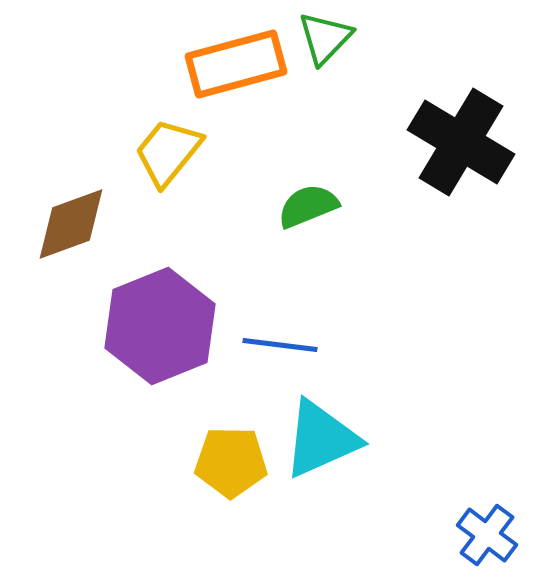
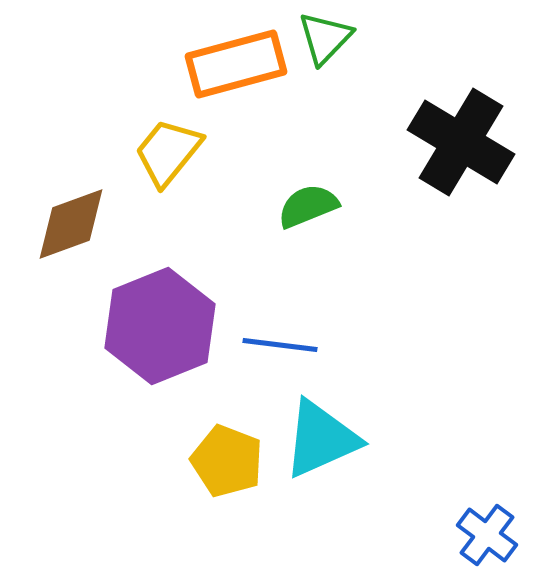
yellow pentagon: moved 4 px left, 1 px up; rotated 20 degrees clockwise
